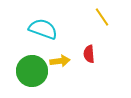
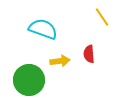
green circle: moved 3 px left, 9 px down
